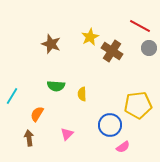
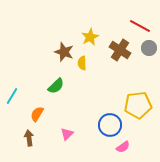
brown star: moved 13 px right, 8 px down
brown cross: moved 8 px right, 1 px up
green semicircle: rotated 48 degrees counterclockwise
yellow semicircle: moved 31 px up
